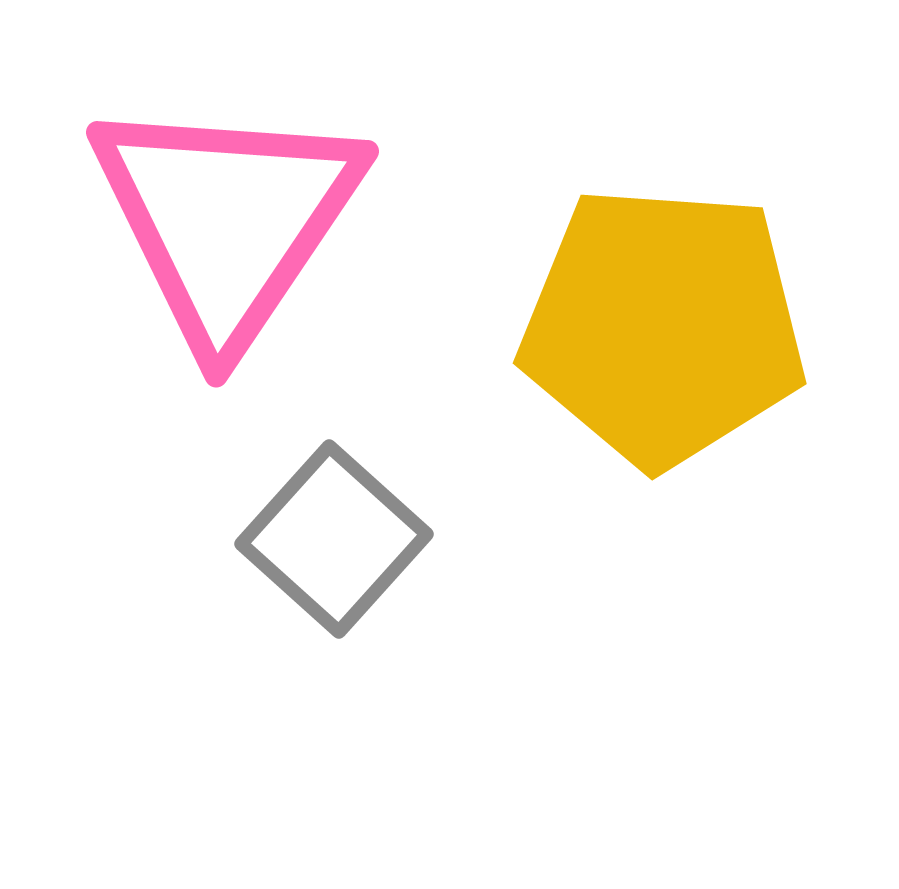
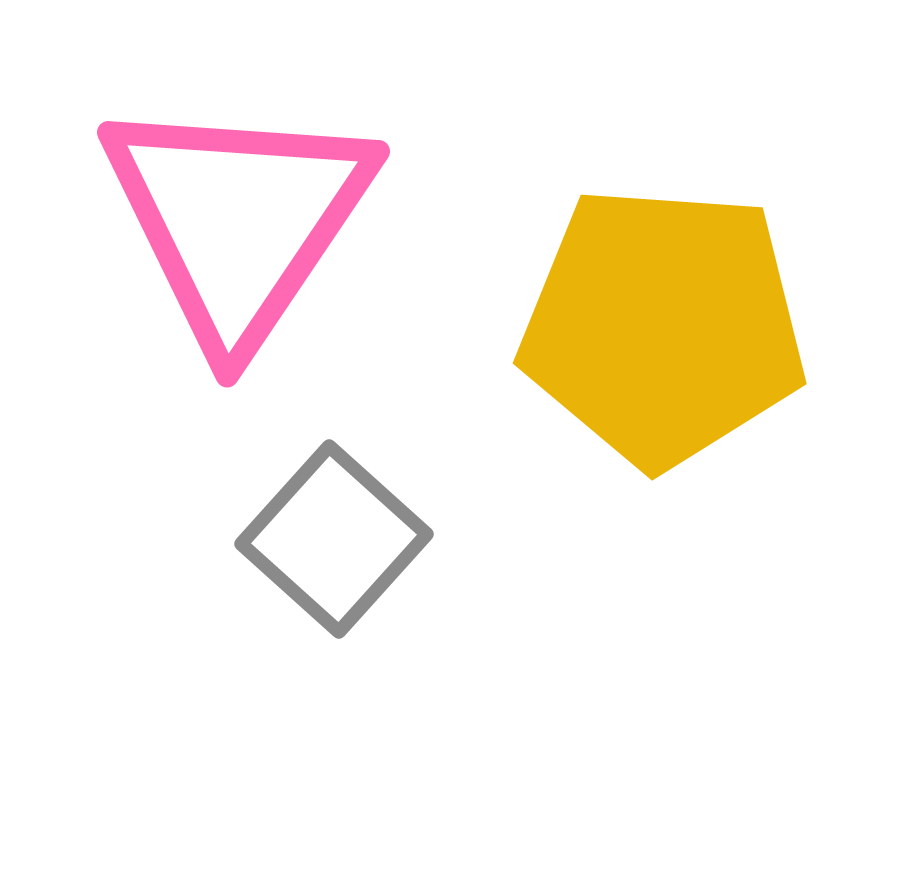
pink triangle: moved 11 px right
